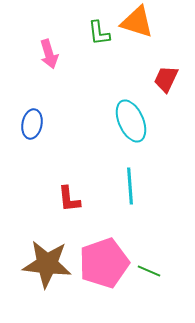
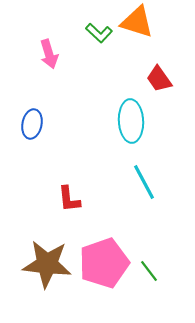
green L-shape: rotated 40 degrees counterclockwise
red trapezoid: moved 7 px left; rotated 60 degrees counterclockwise
cyan ellipse: rotated 21 degrees clockwise
cyan line: moved 14 px right, 4 px up; rotated 24 degrees counterclockwise
green line: rotated 30 degrees clockwise
